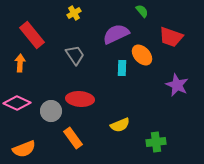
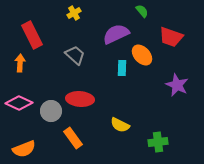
red rectangle: rotated 12 degrees clockwise
gray trapezoid: rotated 15 degrees counterclockwise
pink diamond: moved 2 px right
yellow semicircle: rotated 48 degrees clockwise
green cross: moved 2 px right
